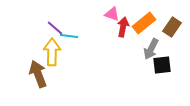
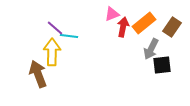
pink triangle: rotated 42 degrees counterclockwise
